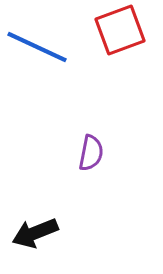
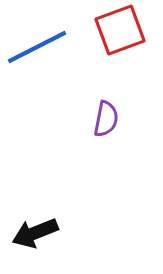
blue line: rotated 52 degrees counterclockwise
purple semicircle: moved 15 px right, 34 px up
